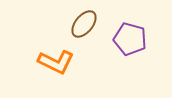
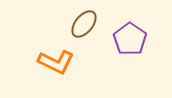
purple pentagon: rotated 20 degrees clockwise
